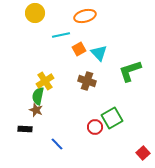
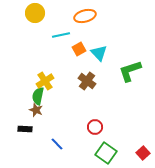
brown cross: rotated 18 degrees clockwise
green square: moved 6 px left, 35 px down; rotated 25 degrees counterclockwise
